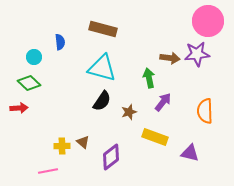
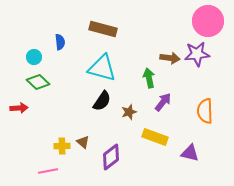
green diamond: moved 9 px right, 1 px up
